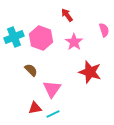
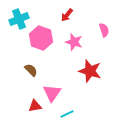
red arrow: rotated 104 degrees counterclockwise
cyan cross: moved 5 px right, 18 px up
pink star: rotated 18 degrees counterclockwise
red star: moved 1 px up
pink triangle: moved 4 px down
red triangle: moved 2 px up
cyan line: moved 14 px right
